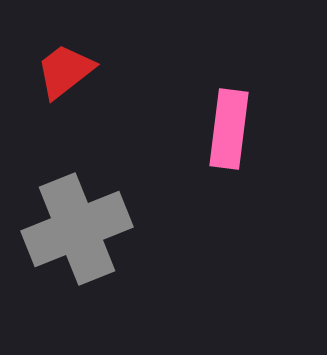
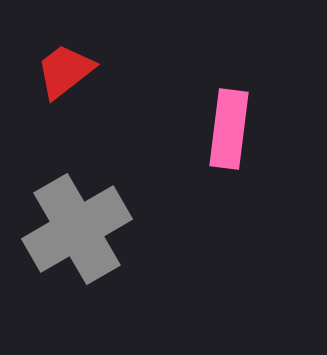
gray cross: rotated 8 degrees counterclockwise
